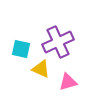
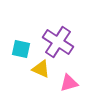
purple cross: rotated 32 degrees counterclockwise
pink triangle: moved 1 px right, 1 px down
